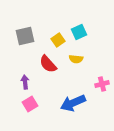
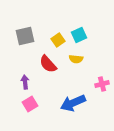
cyan square: moved 3 px down
